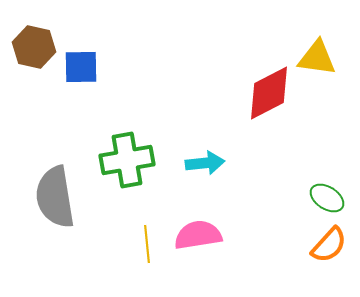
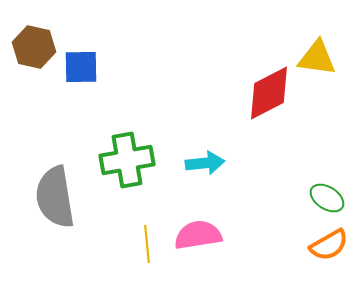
orange semicircle: rotated 18 degrees clockwise
